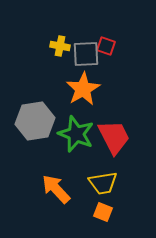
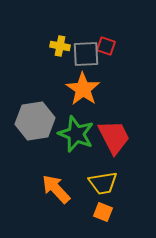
orange star: rotated 8 degrees counterclockwise
